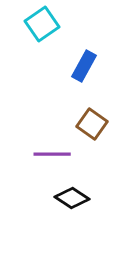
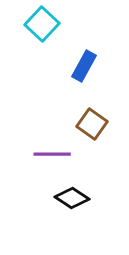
cyan square: rotated 12 degrees counterclockwise
